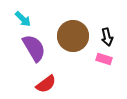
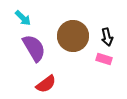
cyan arrow: moved 1 px up
